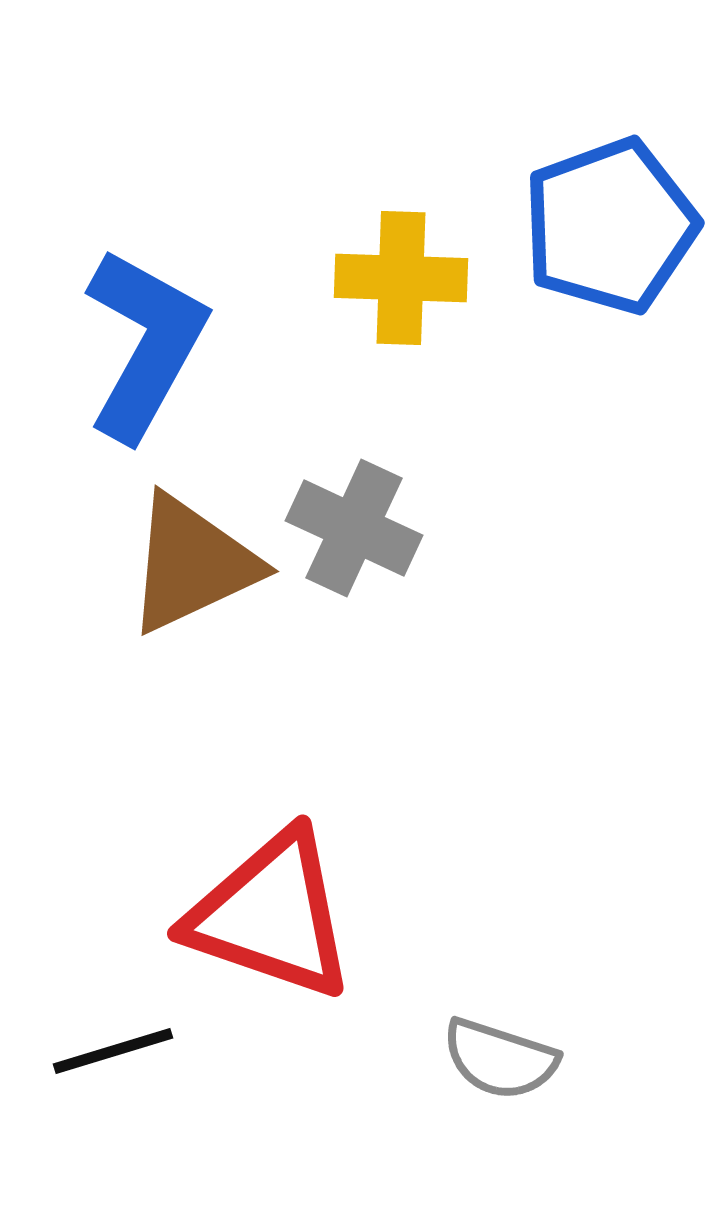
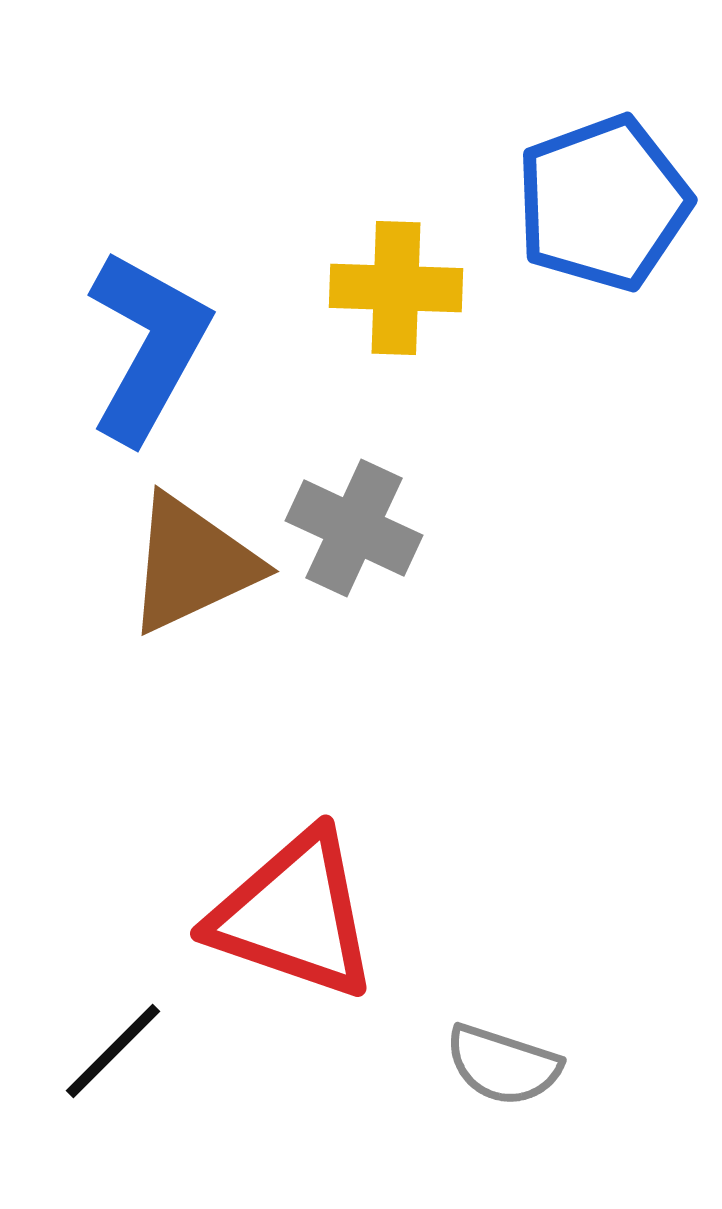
blue pentagon: moved 7 px left, 23 px up
yellow cross: moved 5 px left, 10 px down
blue L-shape: moved 3 px right, 2 px down
red triangle: moved 23 px right
black line: rotated 28 degrees counterclockwise
gray semicircle: moved 3 px right, 6 px down
